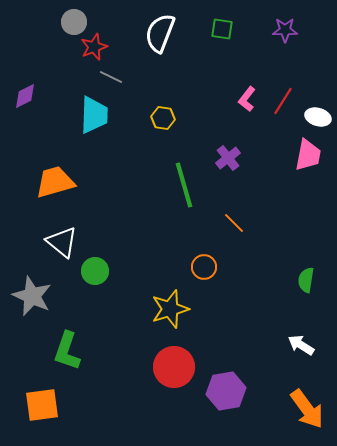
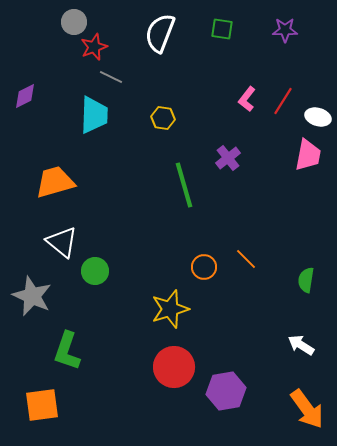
orange line: moved 12 px right, 36 px down
